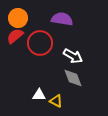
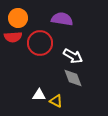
red semicircle: moved 2 px left, 1 px down; rotated 144 degrees counterclockwise
